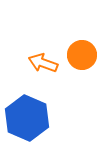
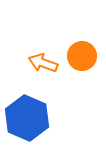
orange circle: moved 1 px down
